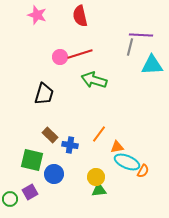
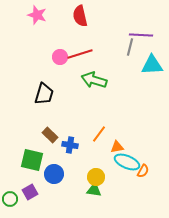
green triangle: moved 5 px left; rotated 14 degrees clockwise
